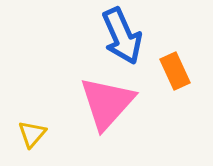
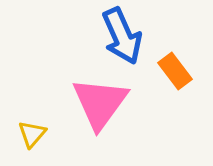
orange rectangle: rotated 12 degrees counterclockwise
pink triangle: moved 7 px left; rotated 6 degrees counterclockwise
